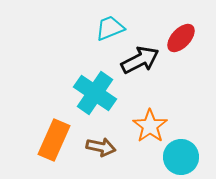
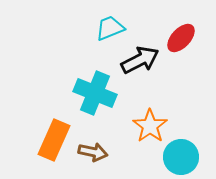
cyan cross: rotated 12 degrees counterclockwise
brown arrow: moved 8 px left, 5 px down
